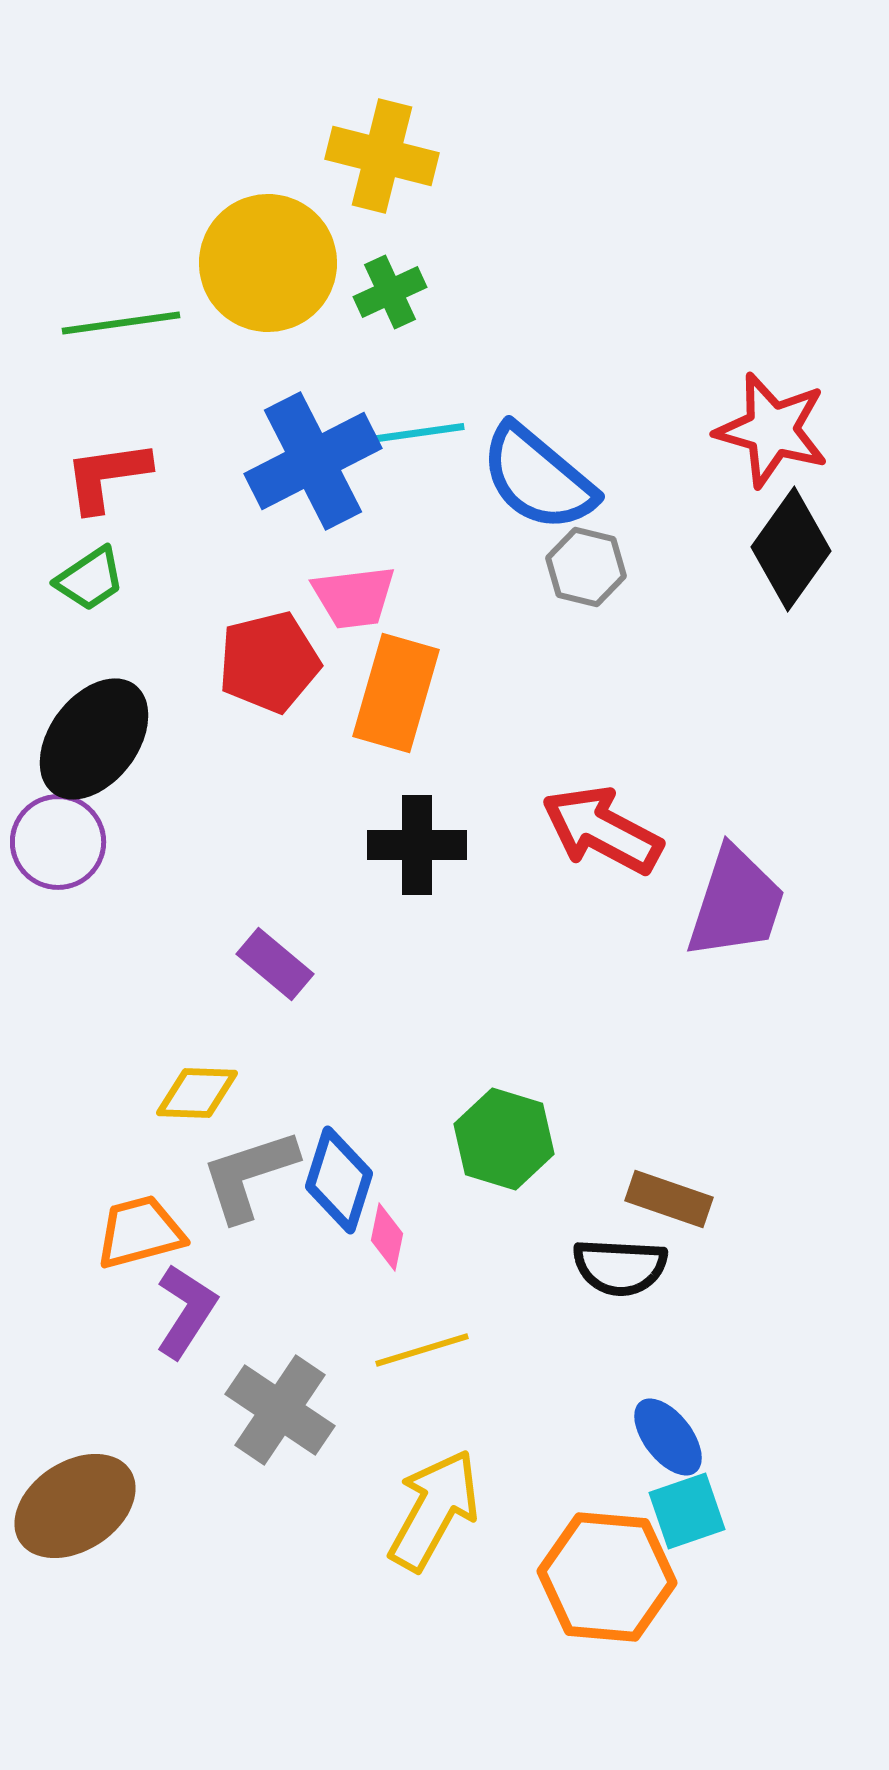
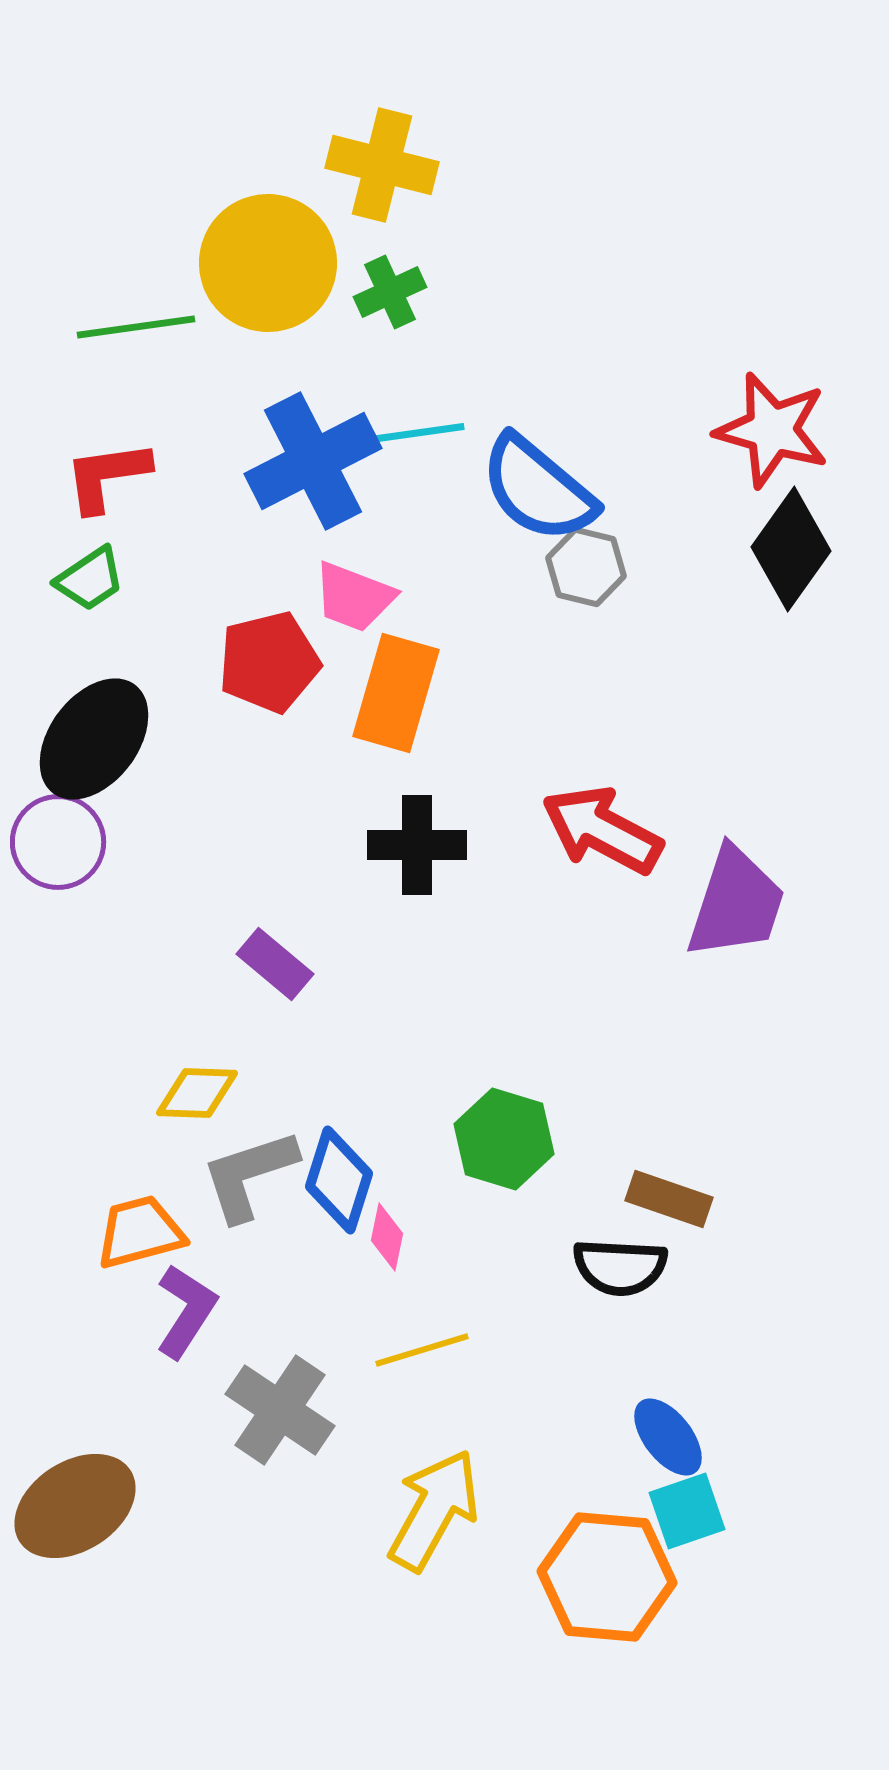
yellow cross: moved 9 px down
green line: moved 15 px right, 4 px down
blue semicircle: moved 11 px down
pink trapezoid: rotated 28 degrees clockwise
